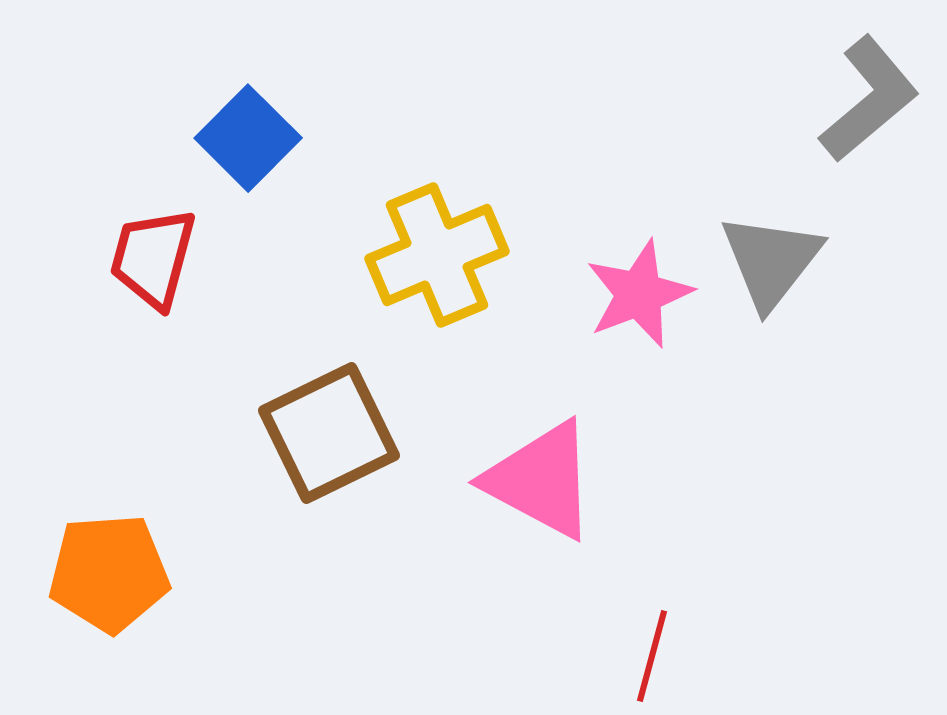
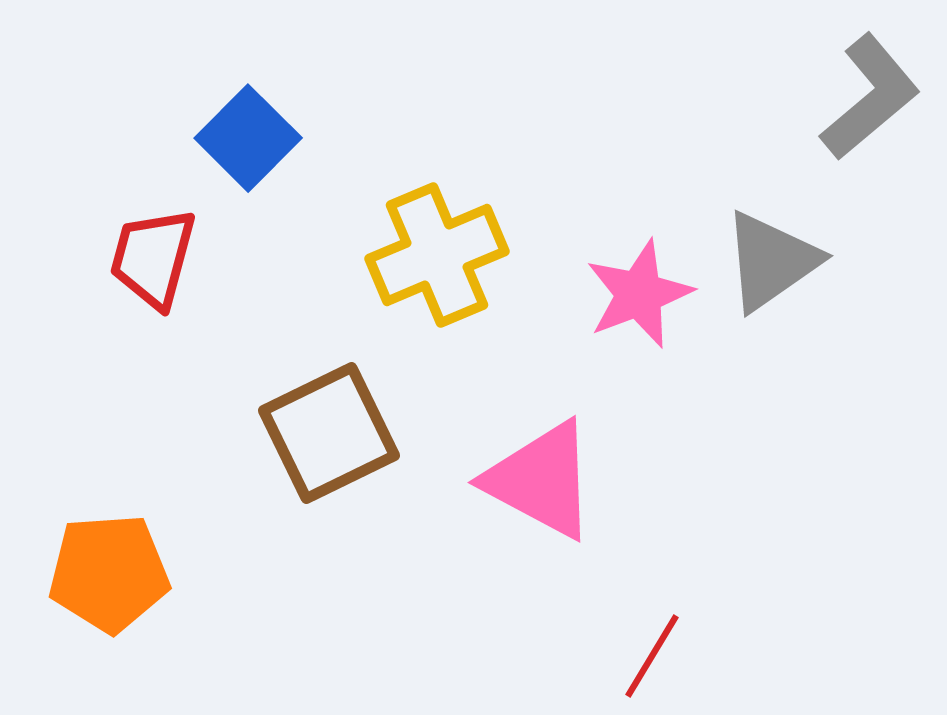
gray L-shape: moved 1 px right, 2 px up
gray triangle: rotated 17 degrees clockwise
red line: rotated 16 degrees clockwise
